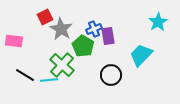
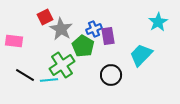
green cross: rotated 15 degrees clockwise
